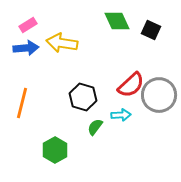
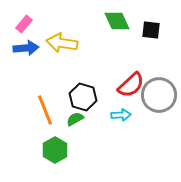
pink rectangle: moved 4 px left, 1 px up; rotated 18 degrees counterclockwise
black square: rotated 18 degrees counterclockwise
orange line: moved 23 px right, 7 px down; rotated 36 degrees counterclockwise
green semicircle: moved 20 px left, 8 px up; rotated 24 degrees clockwise
